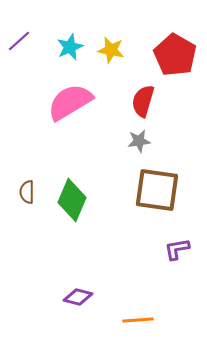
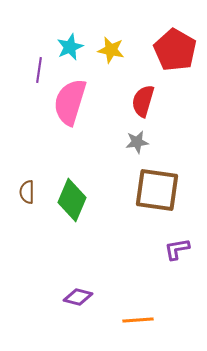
purple line: moved 20 px right, 29 px down; rotated 40 degrees counterclockwise
red pentagon: moved 5 px up
pink semicircle: rotated 42 degrees counterclockwise
gray star: moved 2 px left, 1 px down
